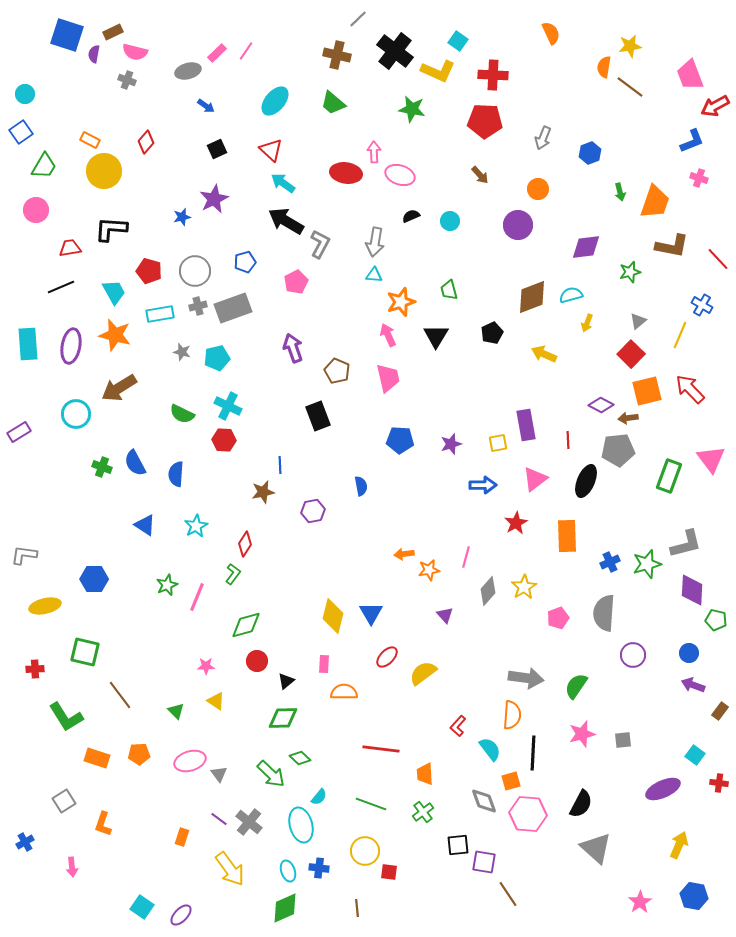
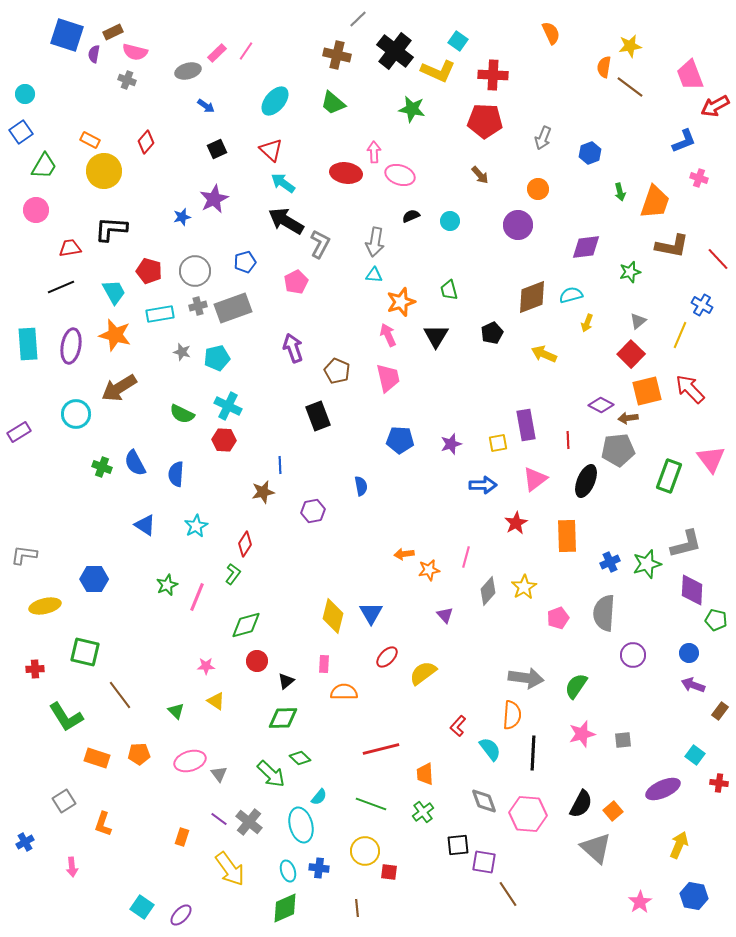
blue L-shape at (692, 141): moved 8 px left
red line at (381, 749): rotated 21 degrees counterclockwise
orange square at (511, 781): moved 102 px right, 30 px down; rotated 24 degrees counterclockwise
